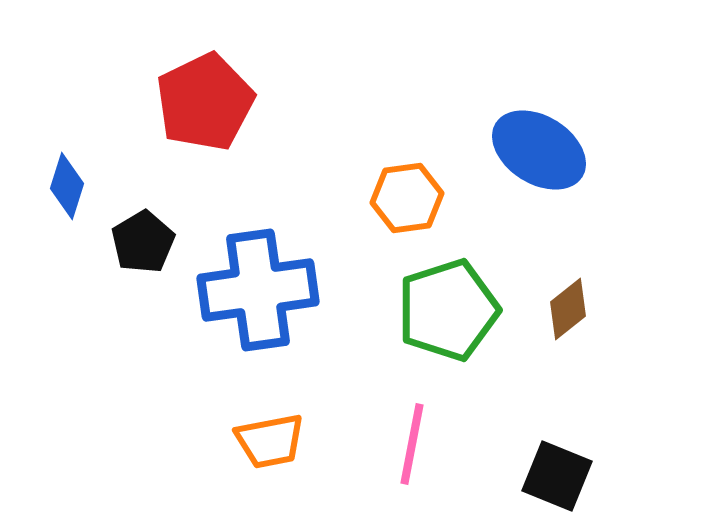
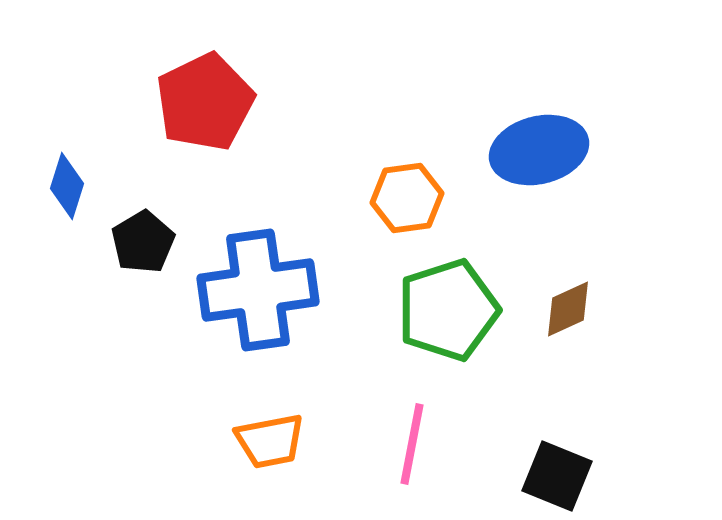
blue ellipse: rotated 46 degrees counterclockwise
brown diamond: rotated 14 degrees clockwise
